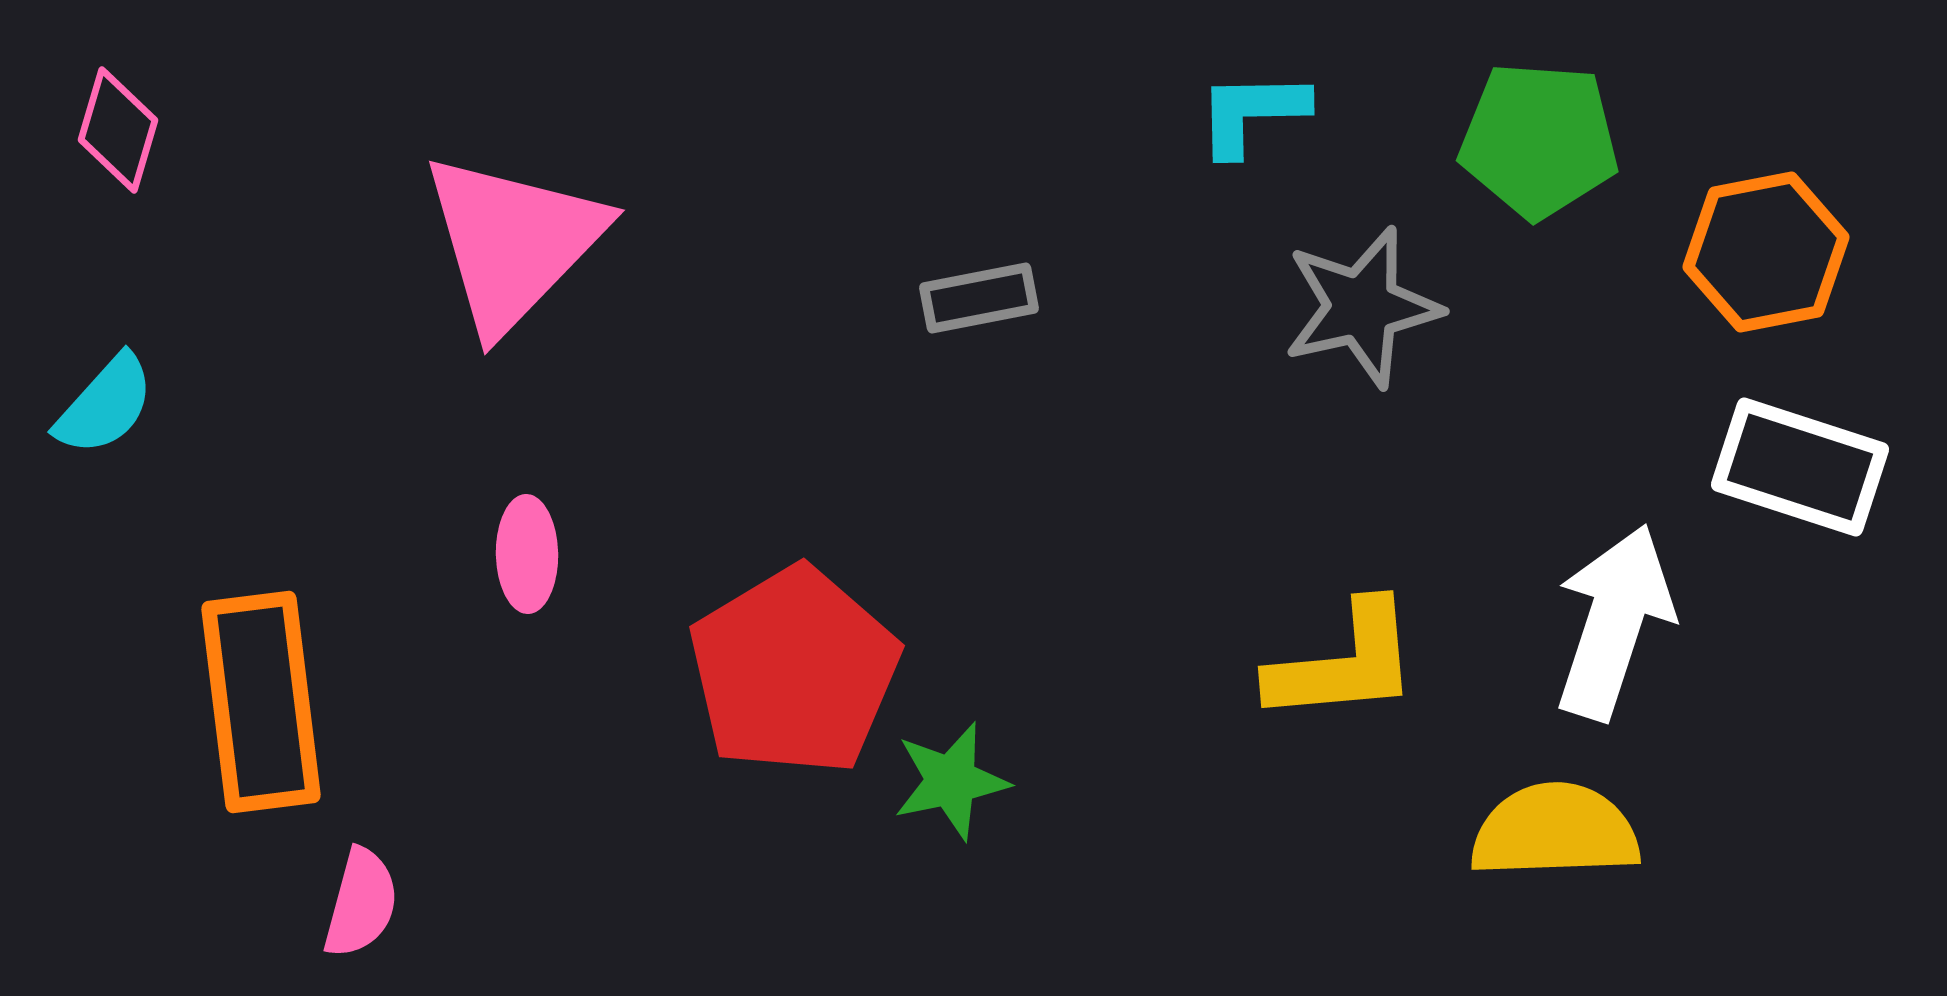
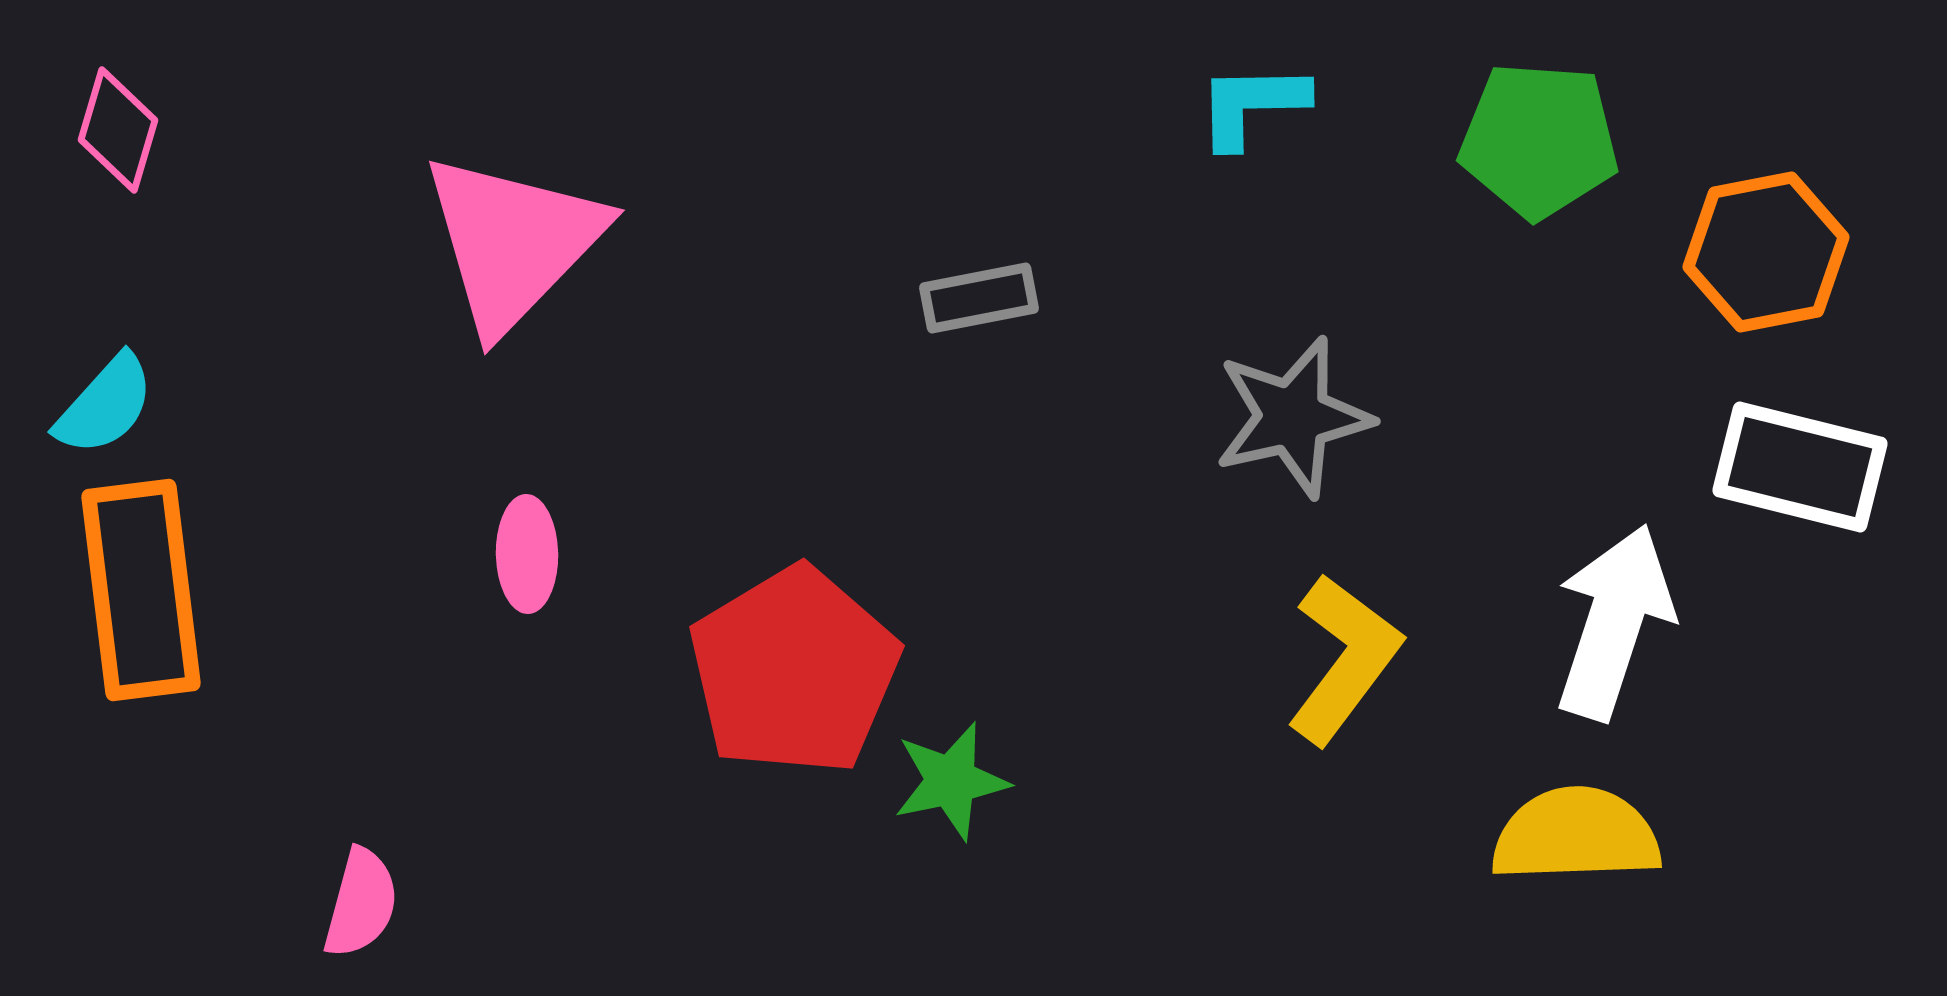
cyan L-shape: moved 8 px up
gray star: moved 69 px left, 110 px down
white rectangle: rotated 4 degrees counterclockwise
yellow L-shape: moved 4 px up; rotated 48 degrees counterclockwise
orange rectangle: moved 120 px left, 112 px up
yellow semicircle: moved 21 px right, 4 px down
